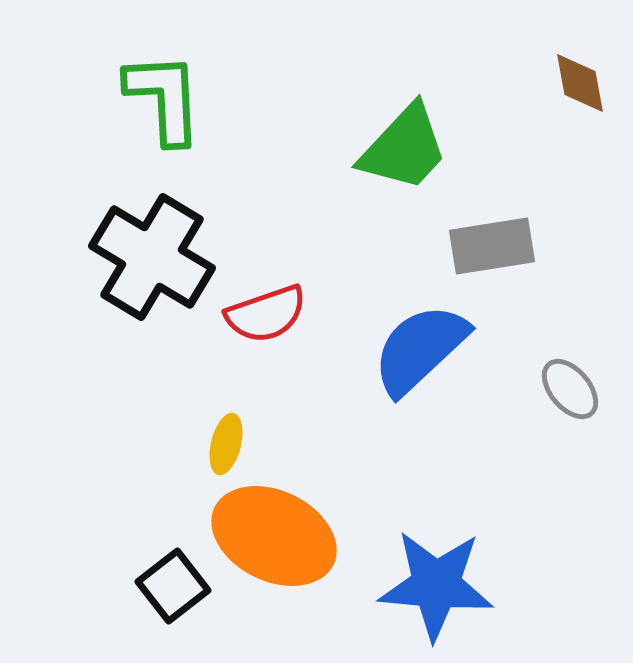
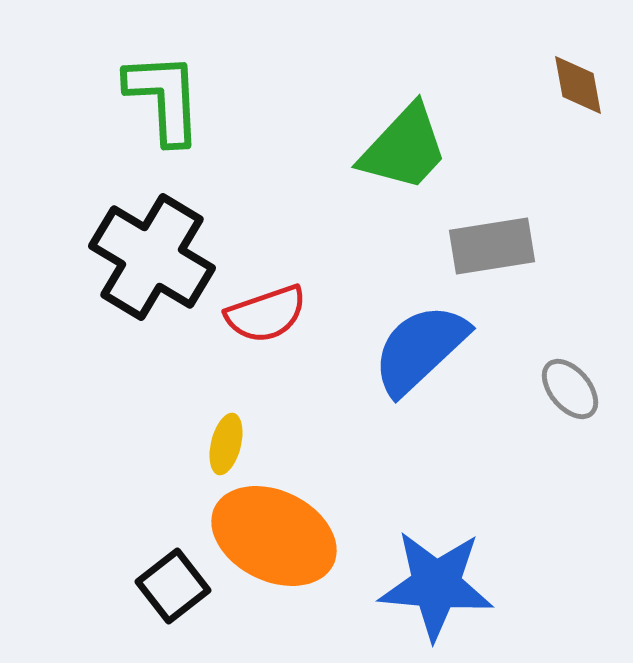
brown diamond: moved 2 px left, 2 px down
